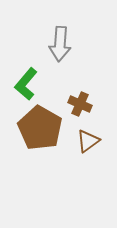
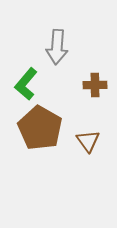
gray arrow: moved 3 px left, 3 px down
brown cross: moved 15 px right, 19 px up; rotated 25 degrees counterclockwise
brown triangle: rotated 30 degrees counterclockwise
